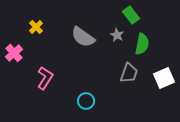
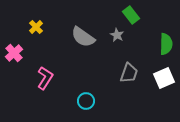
green semicircle: moved 24 px right; rotated 10 degrees counterclockwise
